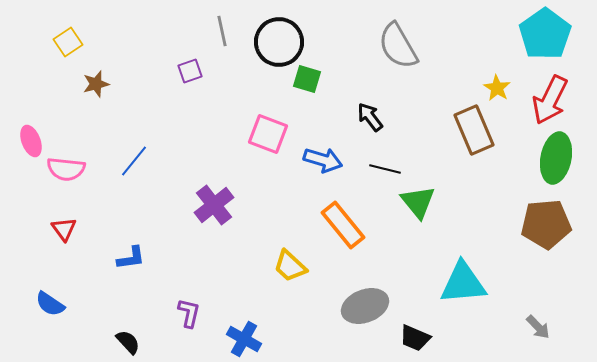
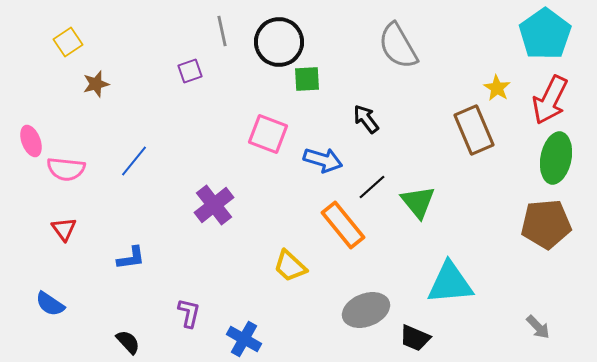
green square: rotated 20 degrees counterclockwise
black arrow: moved 4 px left, 2 px down
black line: moved 13 px left, 18 px down; rotated 56 degrees counterclockwise
cyan triangle: moved 13 px left
gray ellipse: moved 1 px right, 4 px down
